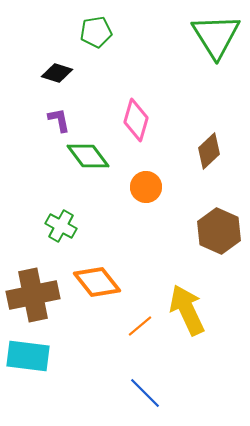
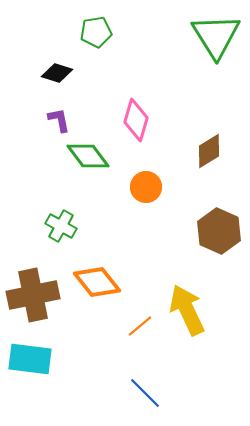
brown diamond: rotated 12 degrees clockwise
cyan rectangle: moved 2 px right, 3 px down
